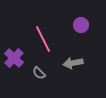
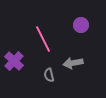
purple cross: moved 3 px down
gray semicircle: moved 10 px right, 2 px down; rotated 32 degrees clockwise
